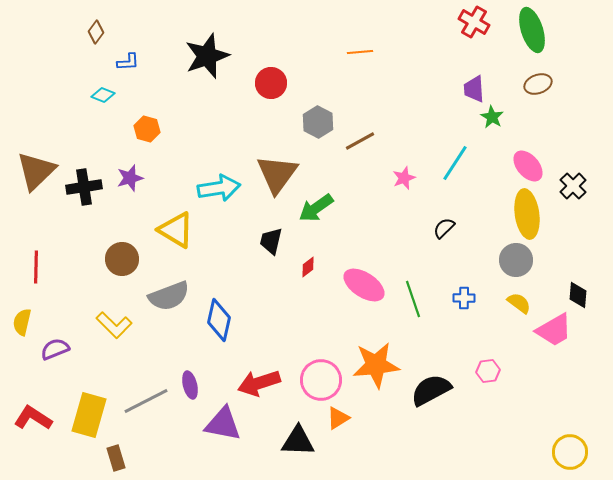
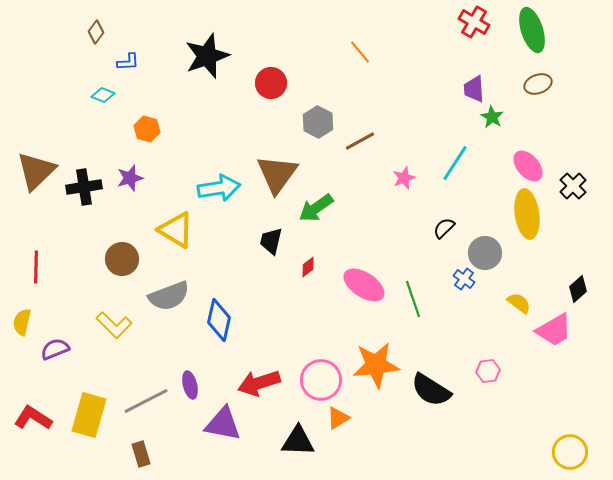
orange line at (360, 52): rotated 55 degrees clockwise
gray circle at (516, 260): moved 31 px left, 7 px up
black diamond at (578, 295): moved 6 px up; rotated 44 degrees clockwise
blue cross at (464, 298): moved 19 px up; rotated 35 degrees clockwise
black semicircle at (431, 390): rotated 120 degrees counterclockwise
brown rectangle at (116, 458): moved 25 px right, 4 px up
